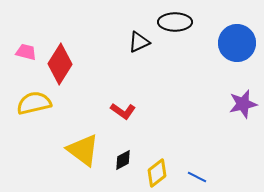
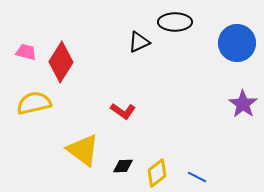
red diamond: moved 1 px right, 2 px up
purple star: rotated 24 degrees counterclockwise
black diamond: moved 6 px down; rotated 25 degrees clockwise
